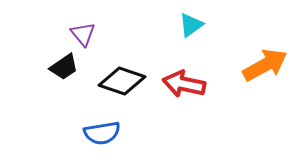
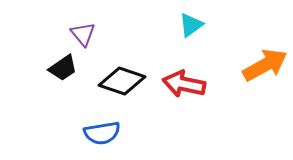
black trapezoid: moved 1 px left, 1 px down
